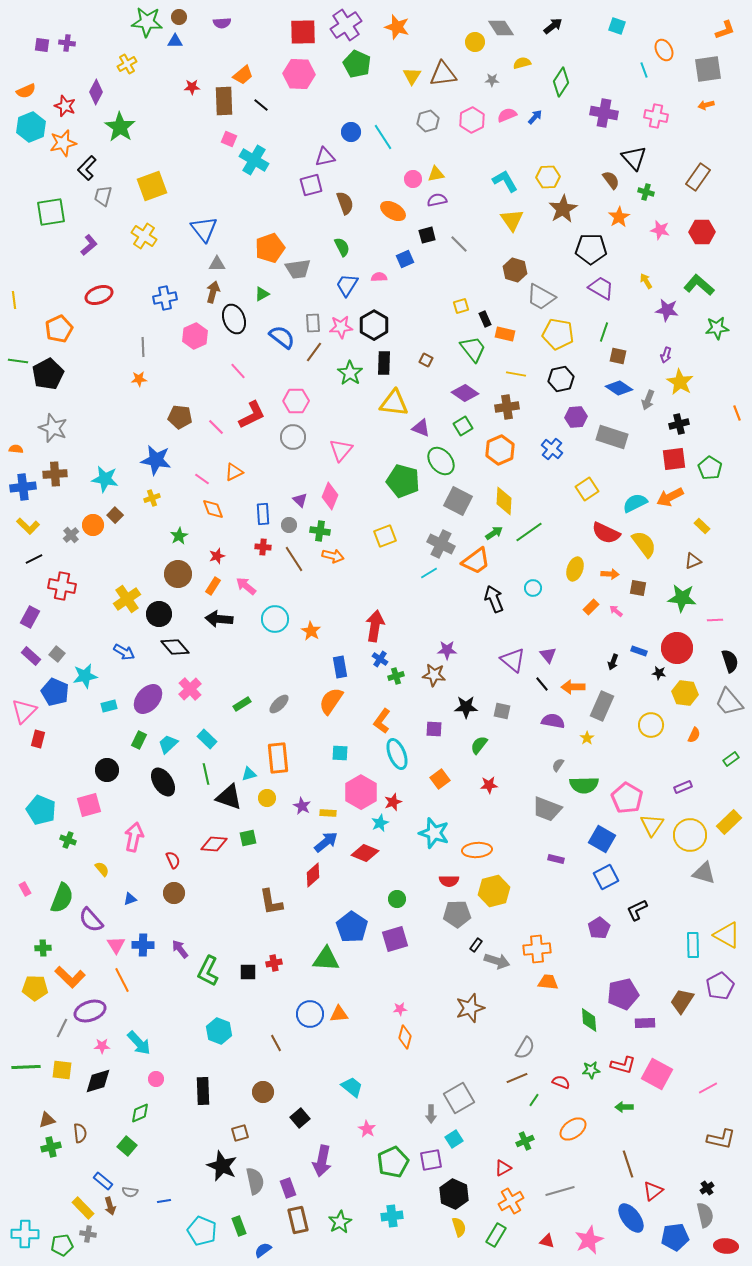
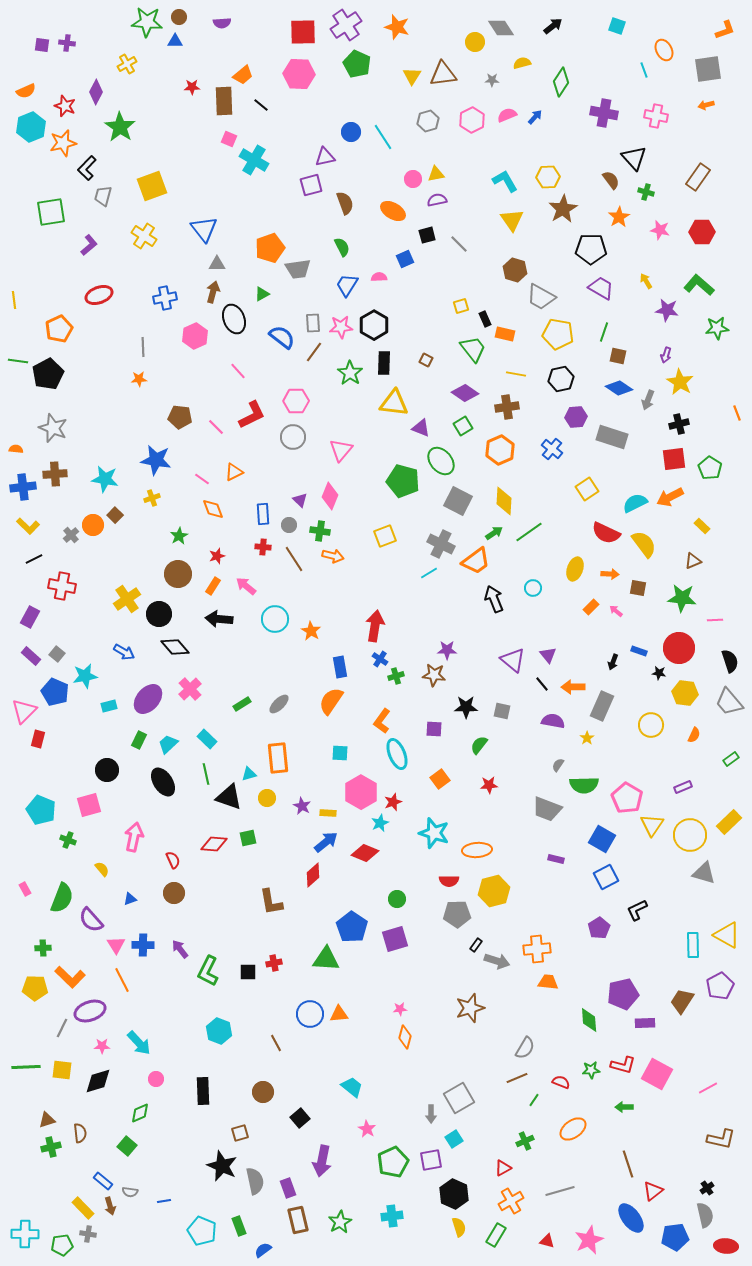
red circle at (677, 648): moved 2 px right
